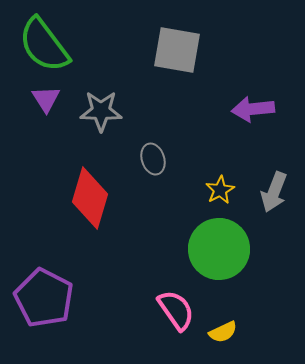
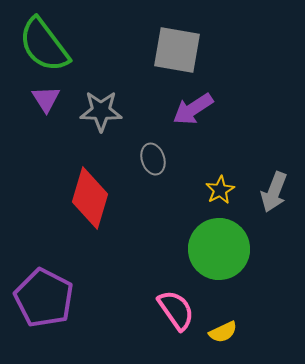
purple arrow: moved 60 px left; rotated 27 degrees counterclockwise
